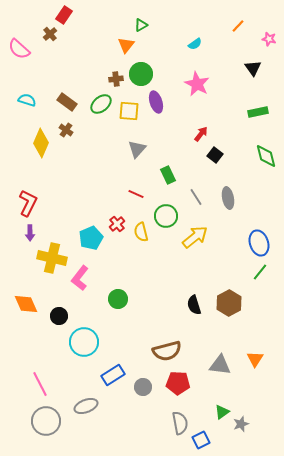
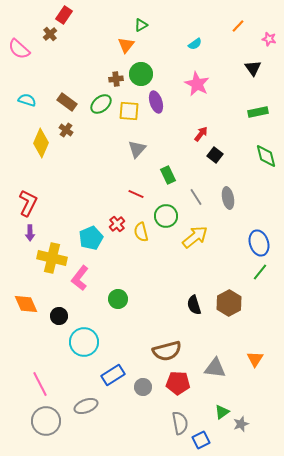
gray triangle at (220, 365): moved 5 px left, 3 px down
